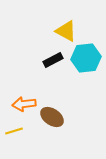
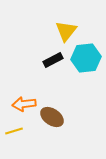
yellow triangle: rotated 40 degrees clockwise
